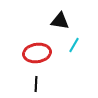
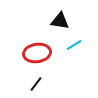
cyan line: rotated 28 degrees clockwise
black line: rotated 35 degrees clockwise
